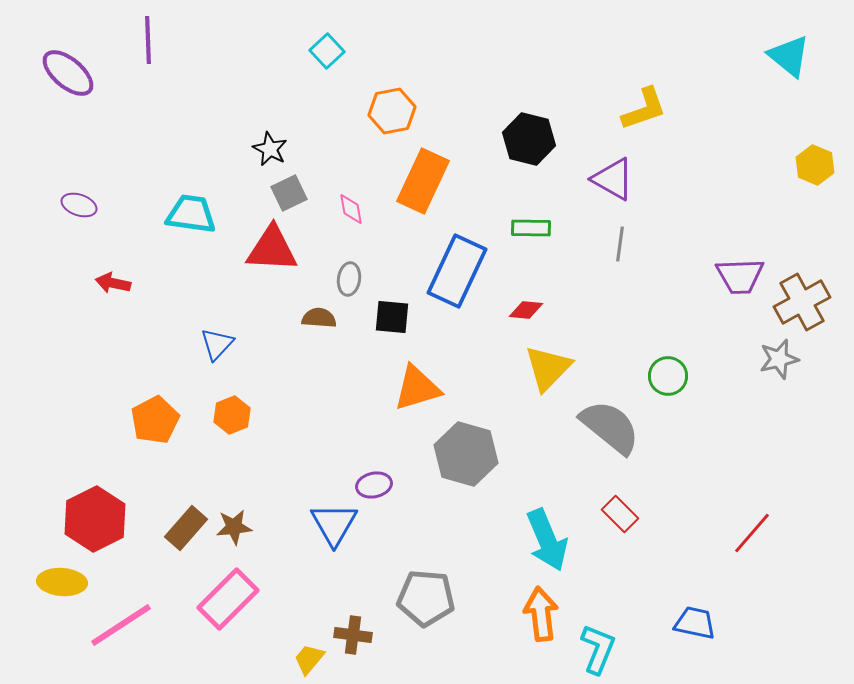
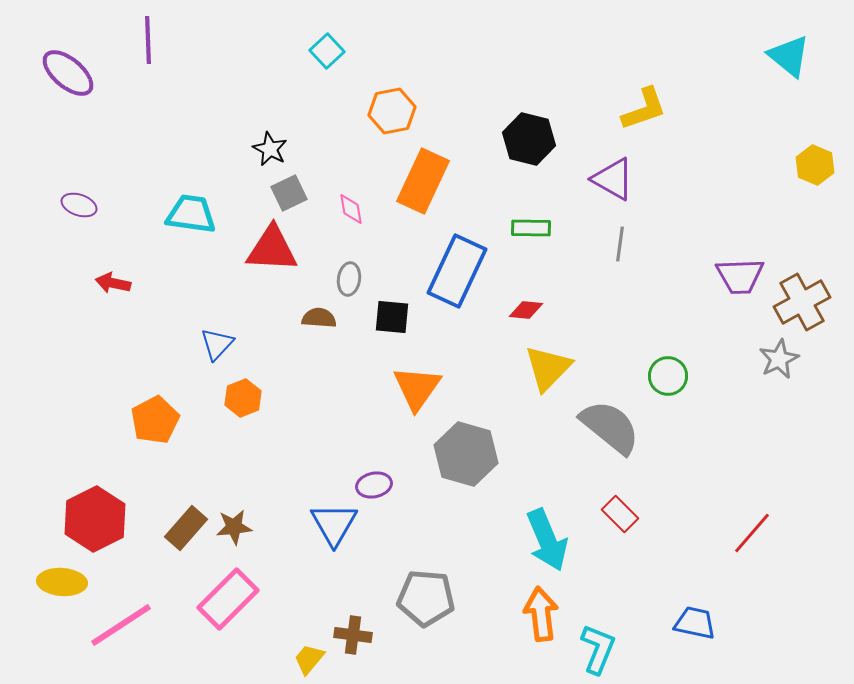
gray star at (779, 359): rotated 12 degrees counterclockwise
orange triangle at (417, 388): rotated 38 degrees counterclockwise
orange hexagon at (232, 415): moved 11 px right, 17 px up
